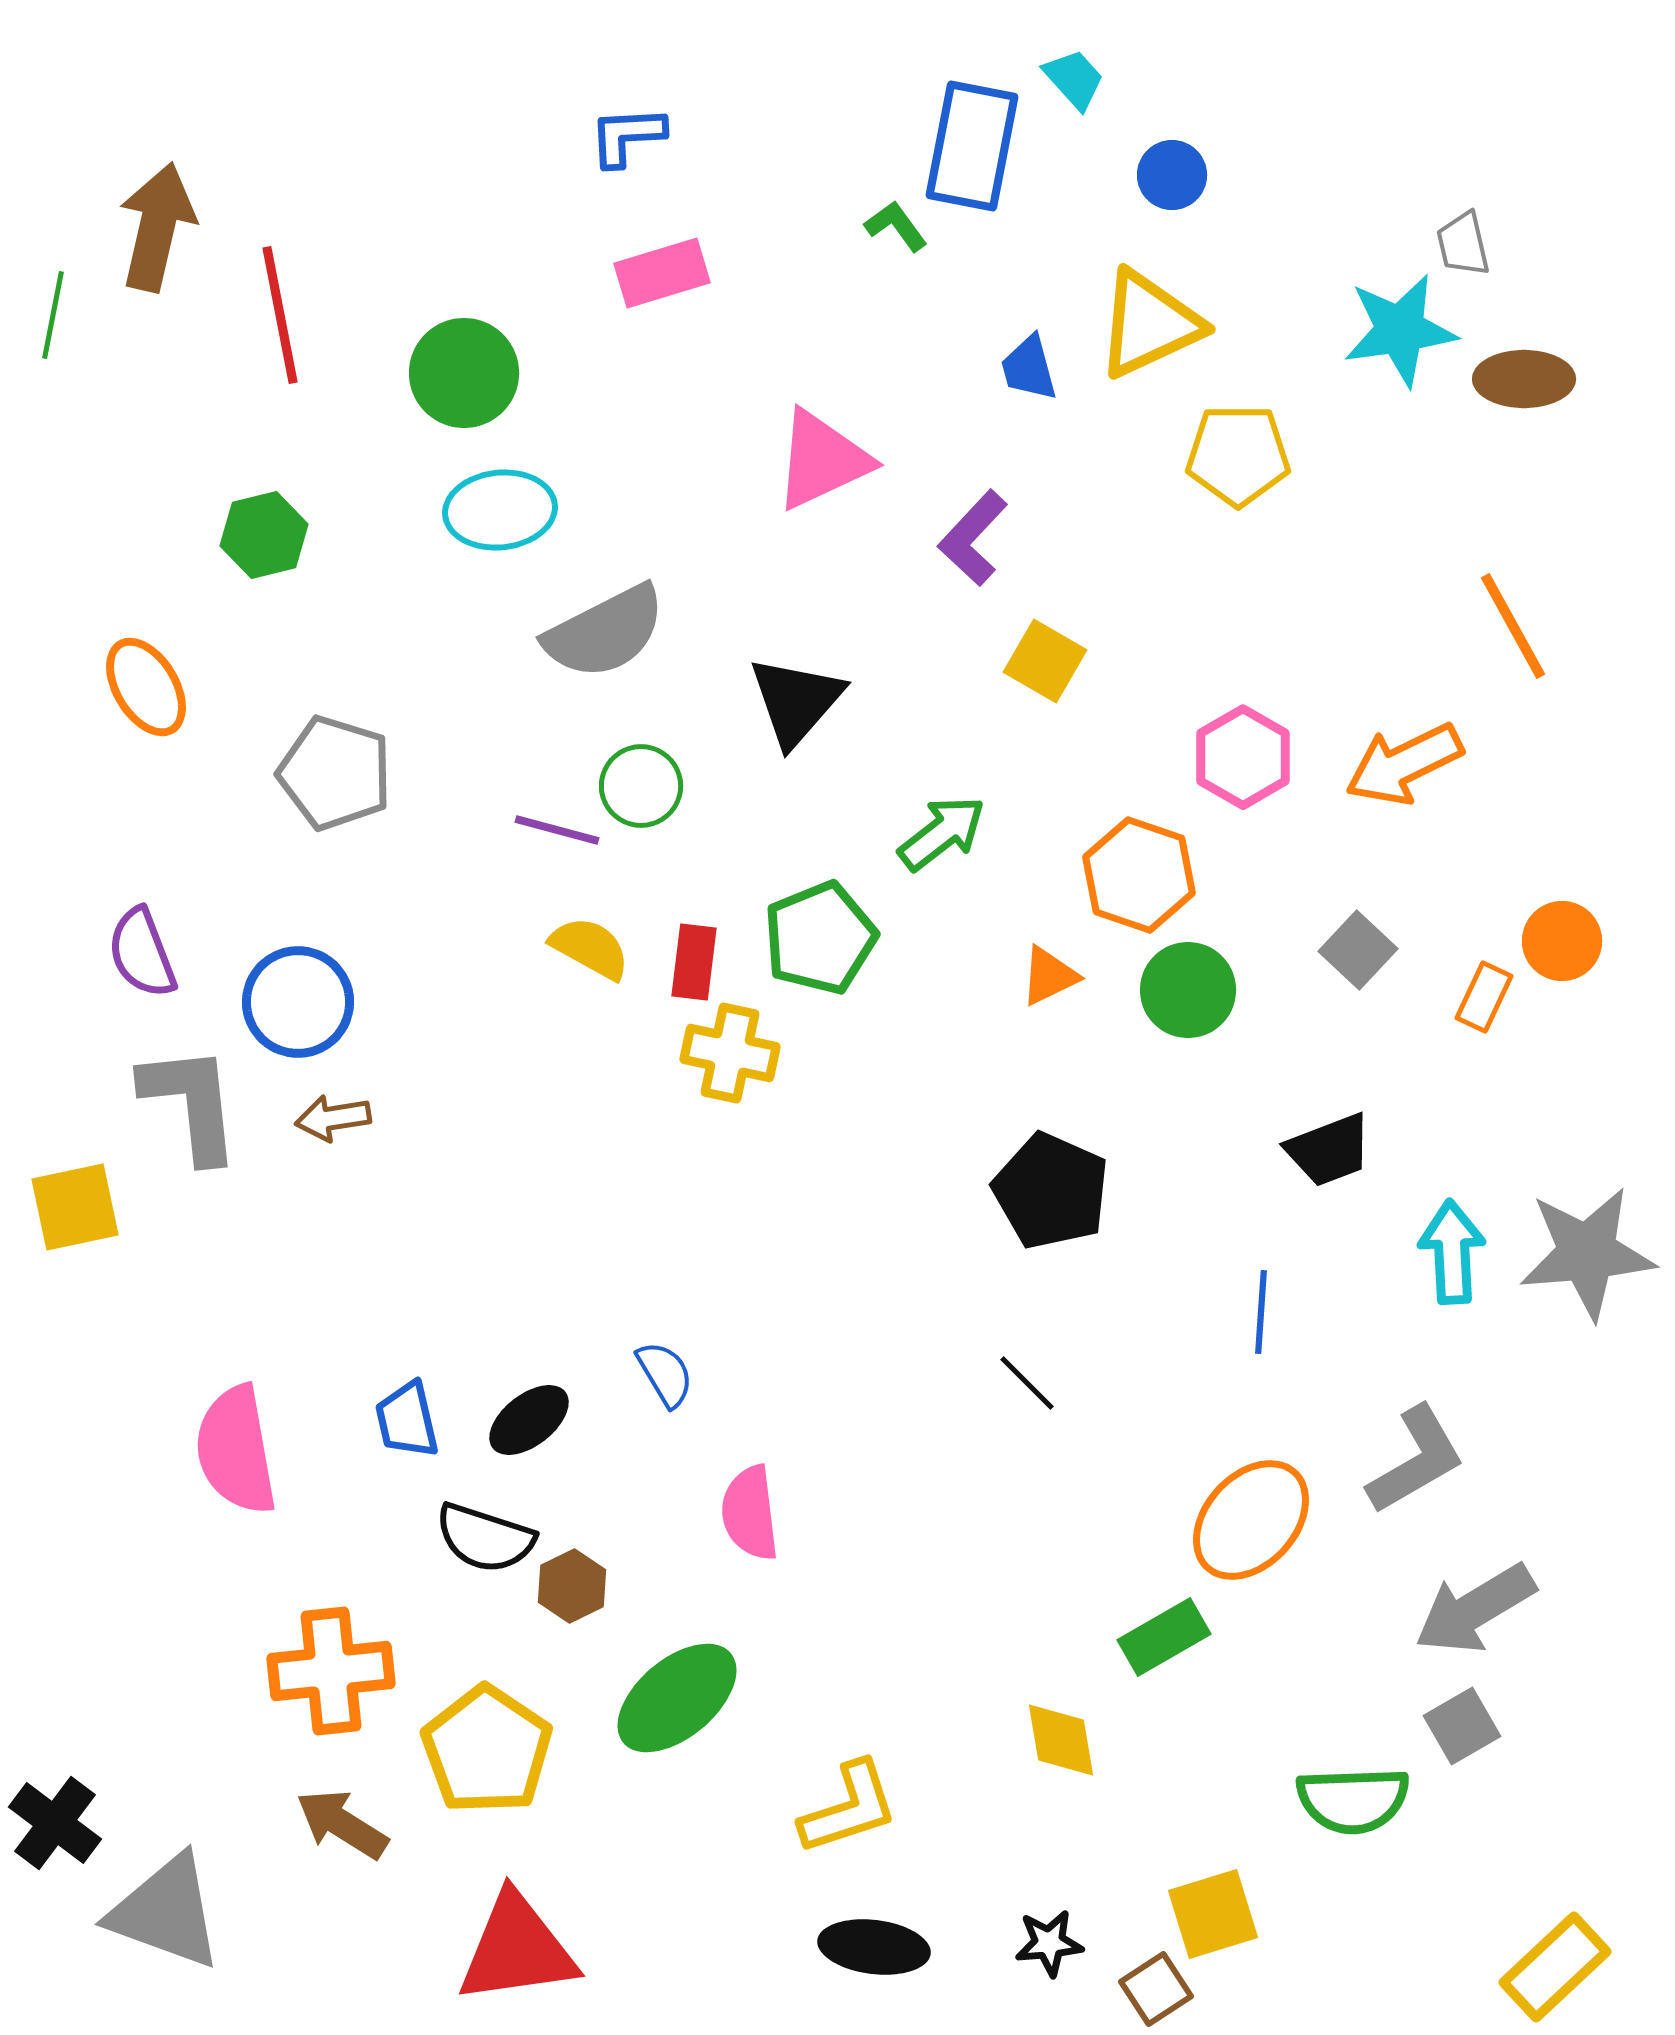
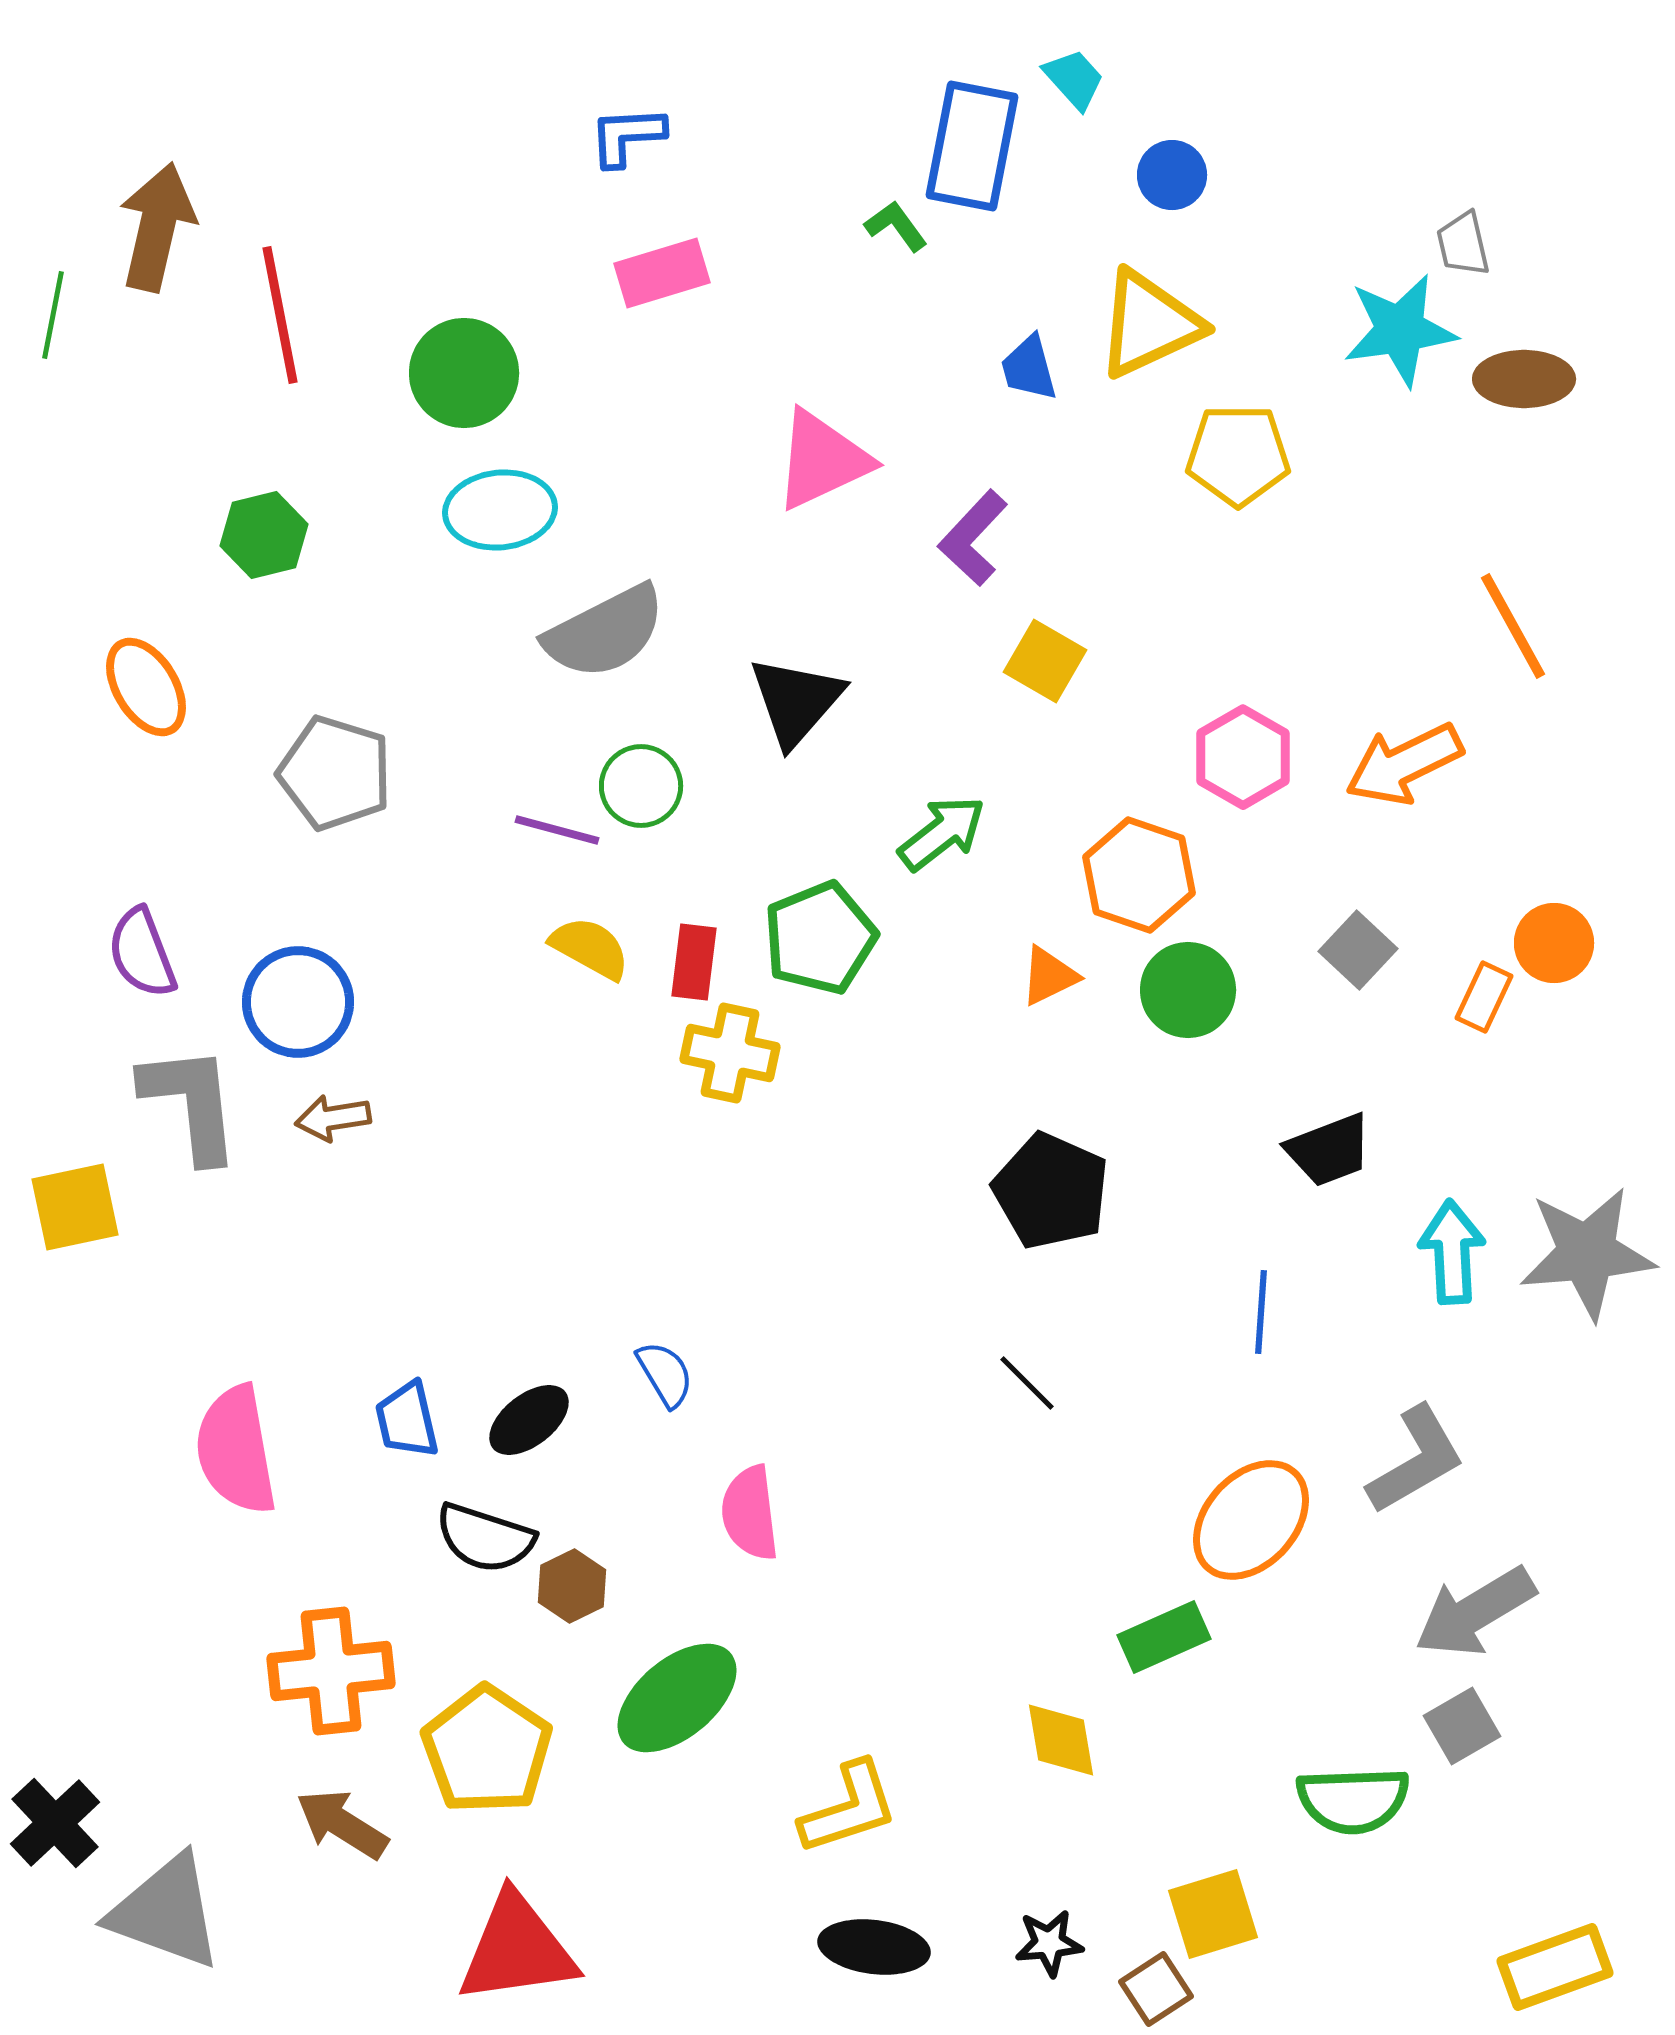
orange circle at (1562, 941): moved 8 px left, 2 px down
gray arrow at (1475, 1609): moved 3 px down
green rectangle at (1164, 1637): rotated 6 degrees clockwise
black cross at (55, 1823): rotated 10 degrees clockwise
yellow rectangle at (1555, 1967): rotated 23 degrees clockwise
